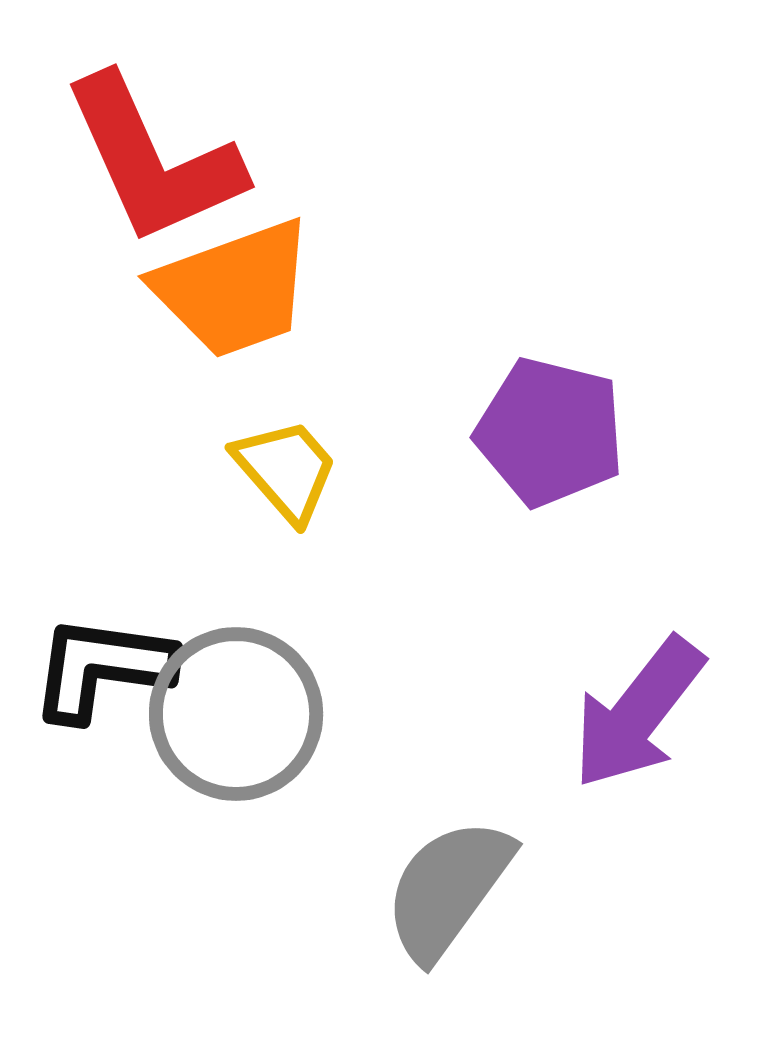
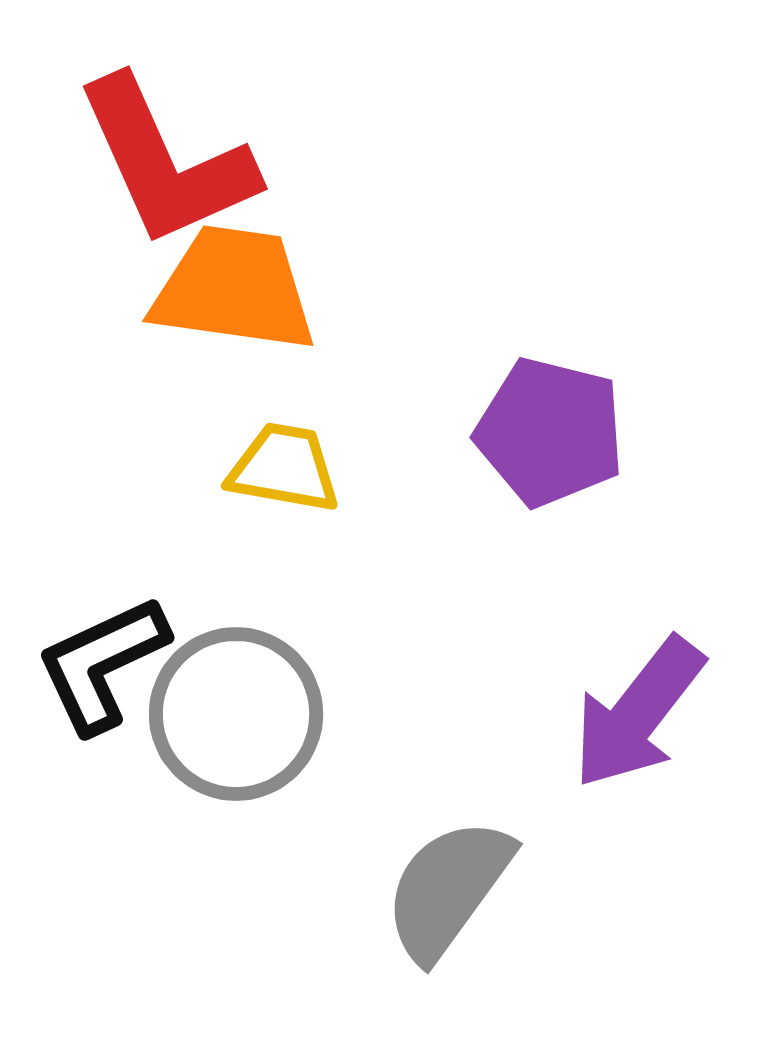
red L-shape: moved 13 px right, 2 px down
orange trapezoid: rotated 152 degrees counterclockwise
yellow trapezoid: moved 2 px left, 2 px up; rotated 39 degrees counterclockwise
black L-shape: moved 4 px up; rotated 33 degrees counterclockwise
